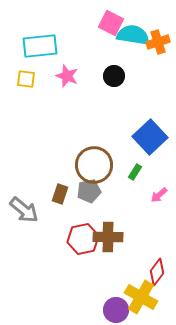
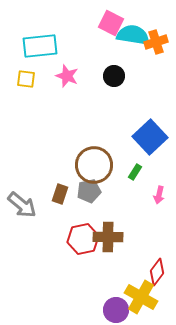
orange cross: moved 2 px left
pink arrow: rotated 36 degrees counterclockwise
gray arrow: moved 2 px left, 5 px up
